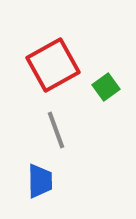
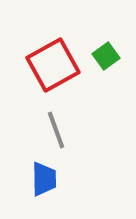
green square: moved 31 px up
blue trapezoid: moved 4 px right, 2 px up
